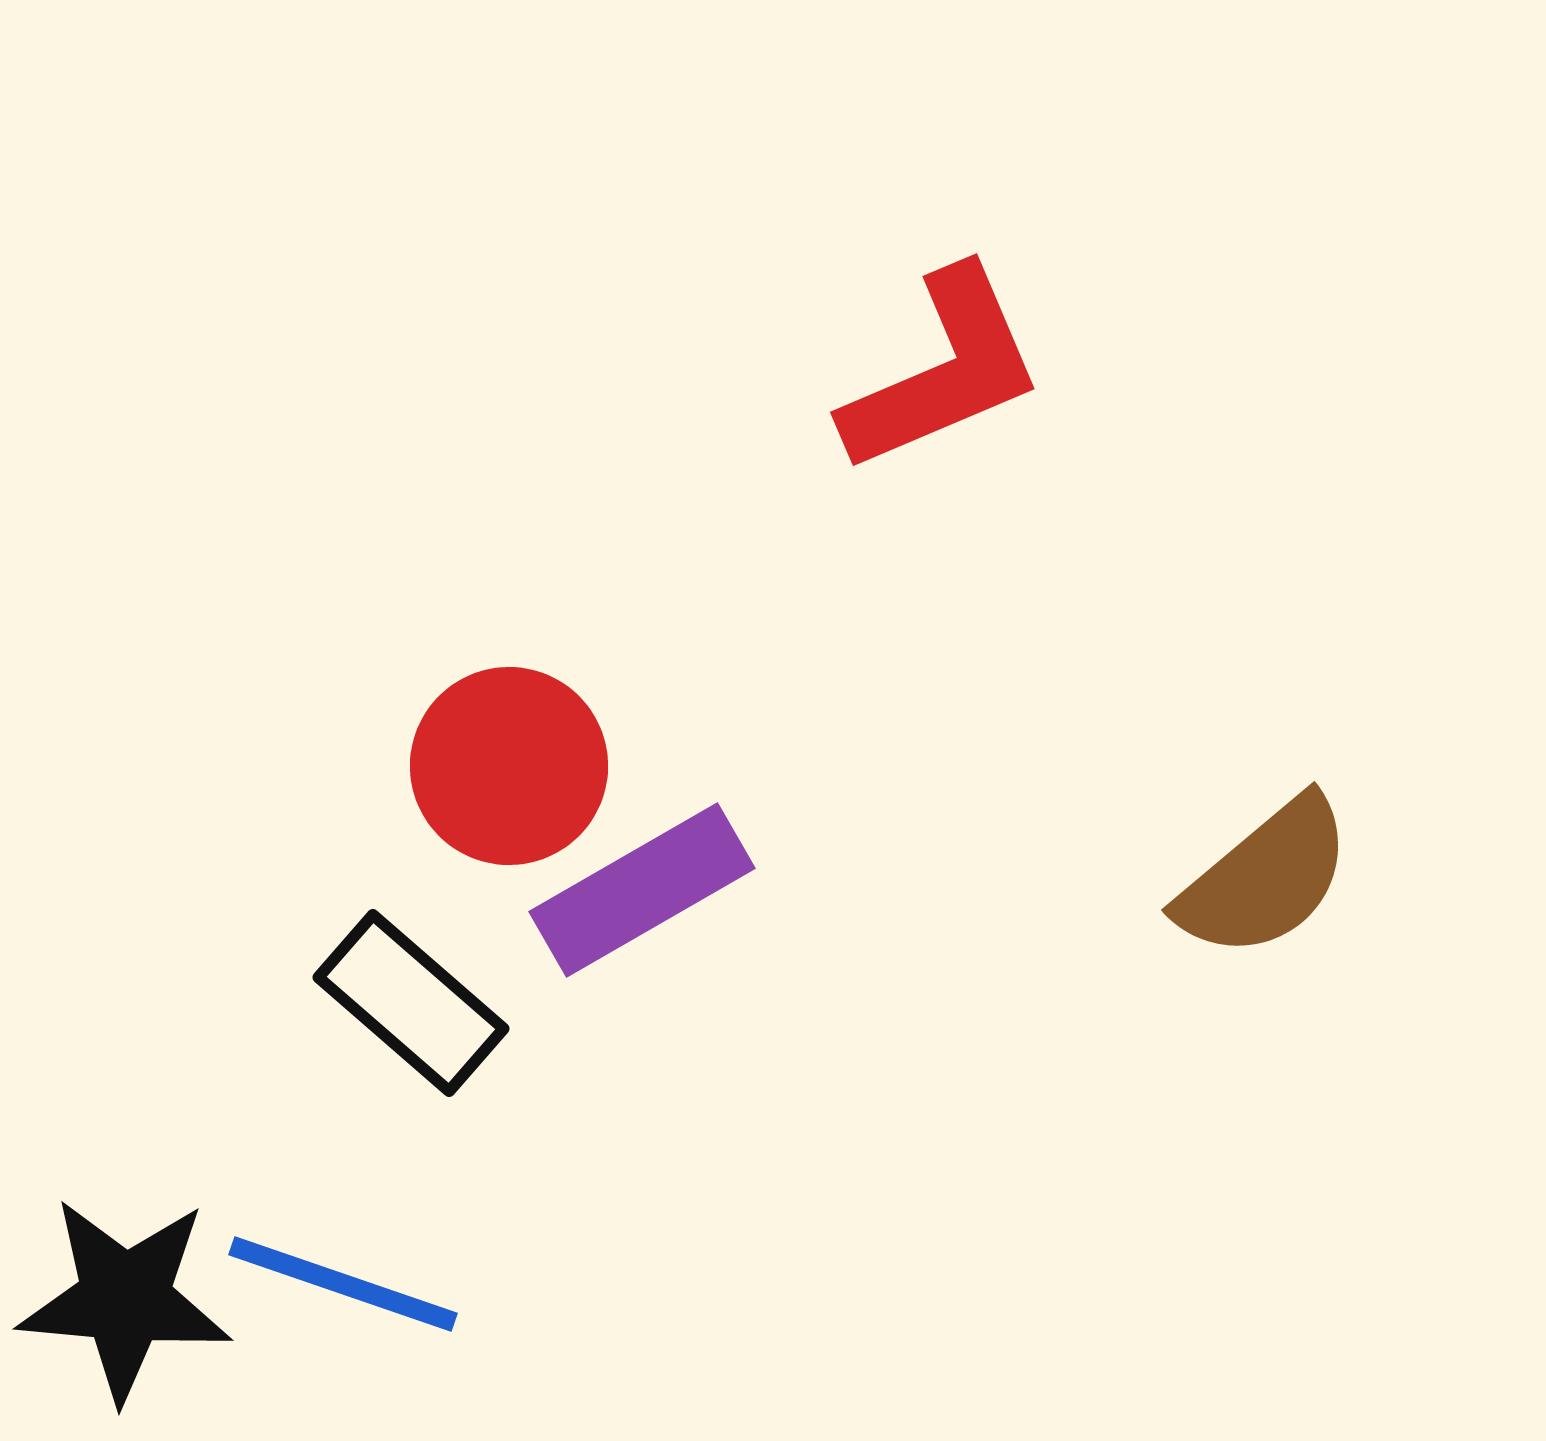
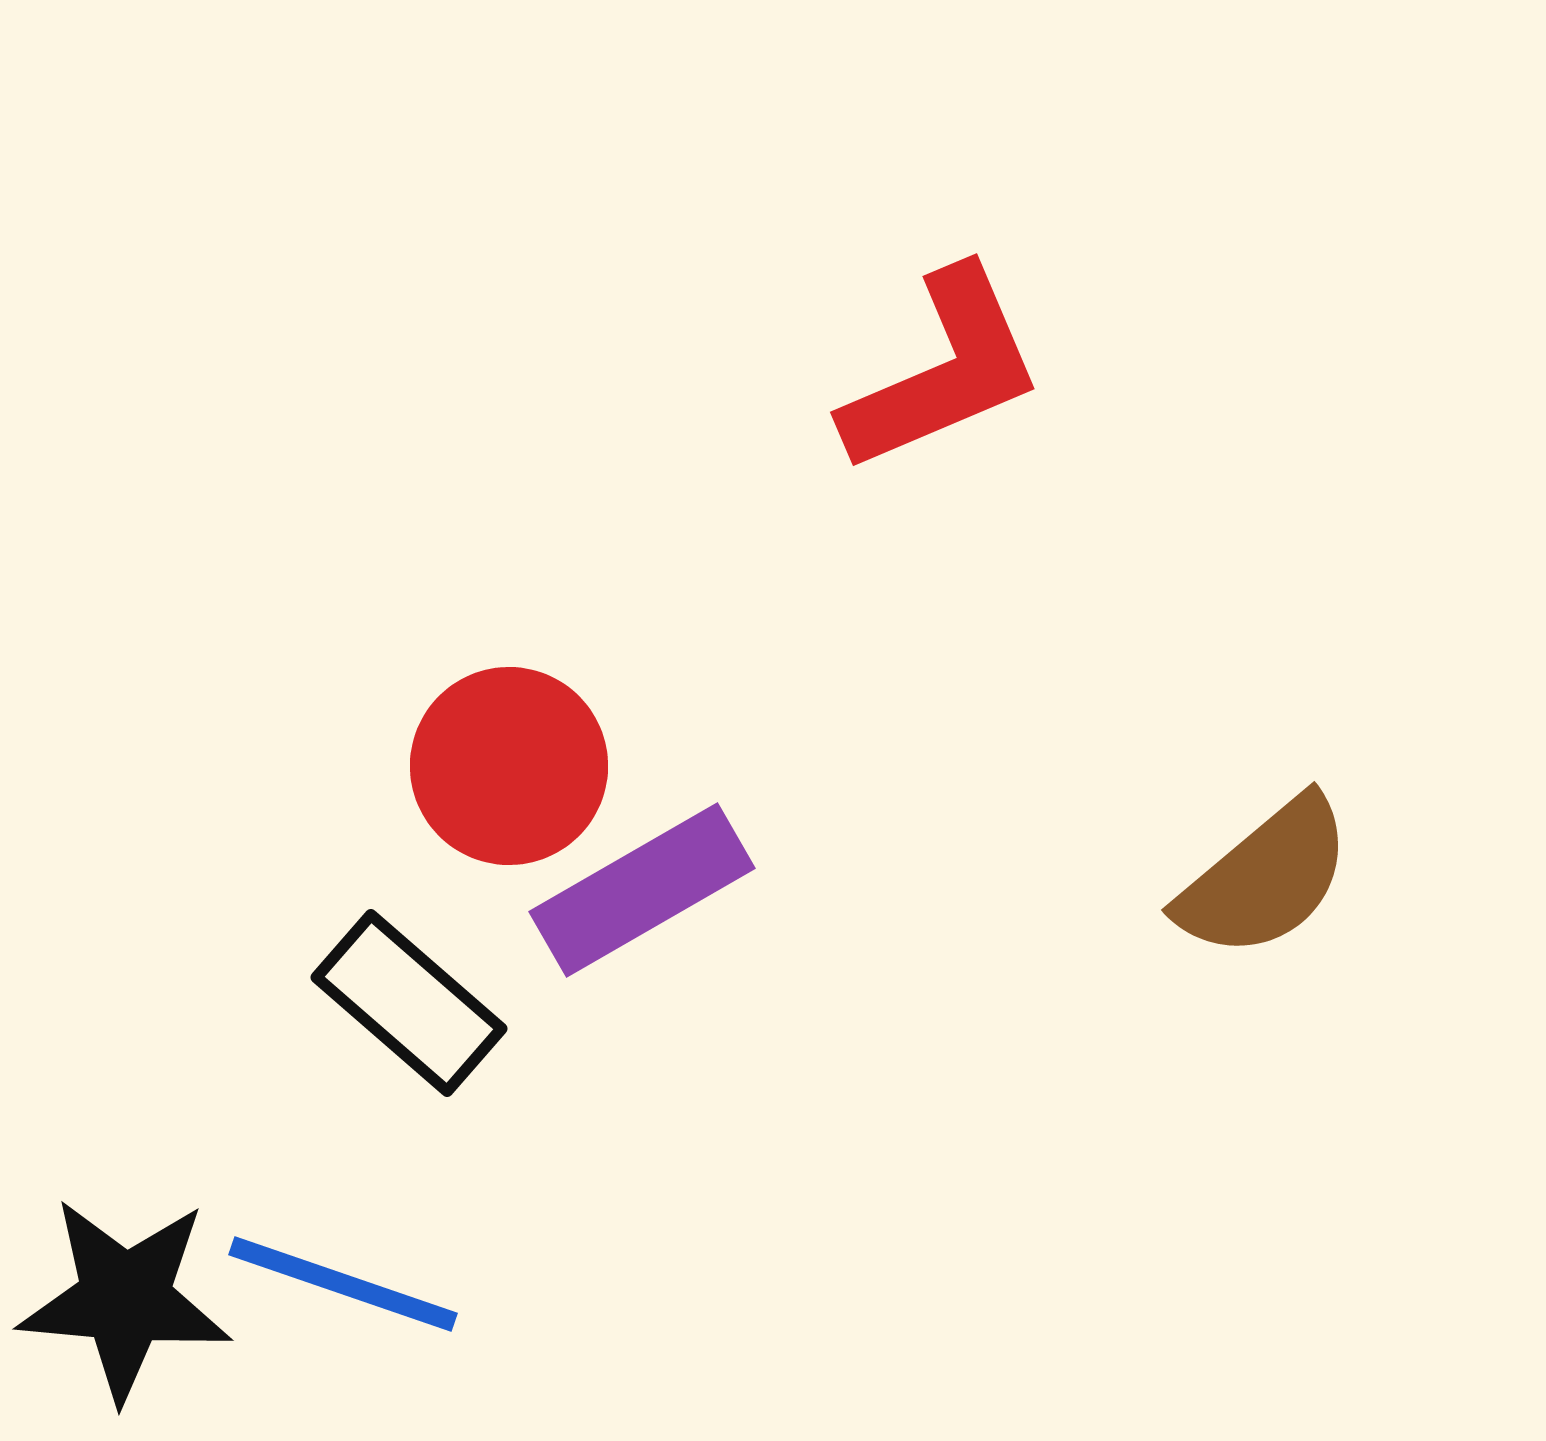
black rectangle: moved 2 px left
